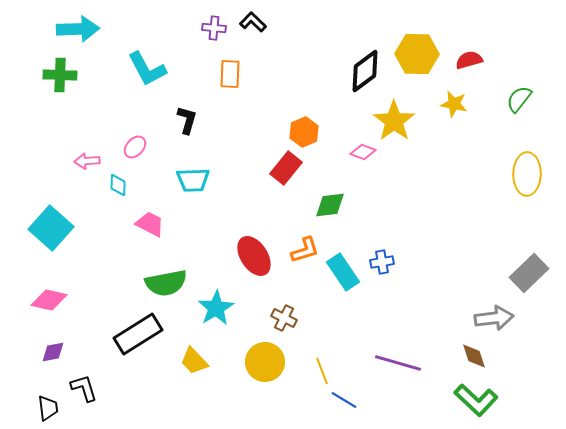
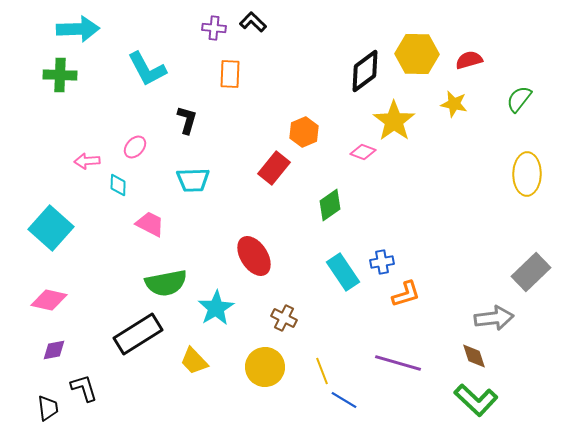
red rectangle at (286, 168): moved 12 px left
green diamond at (330, 205): rotated 28 degrees counterclockwise
orange L-shape at (305, 250): moved 101 px right, 44 px down
gray rectangle at (529, 273): moved 2 px right, 1 px up
purple diamond at (53, 352): moved 1 px right, 2 px up
yellow circle at (265, 362): moved 5 px down
